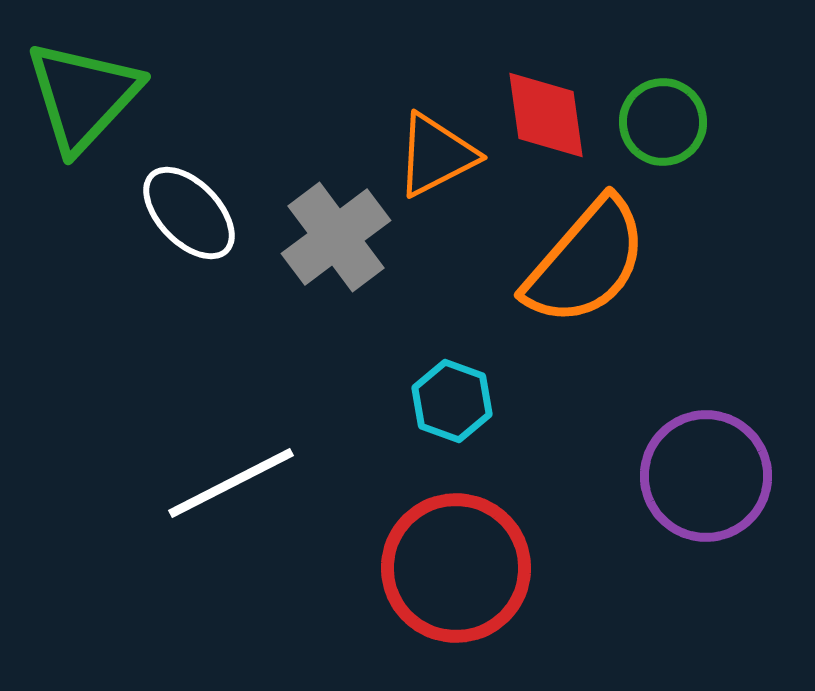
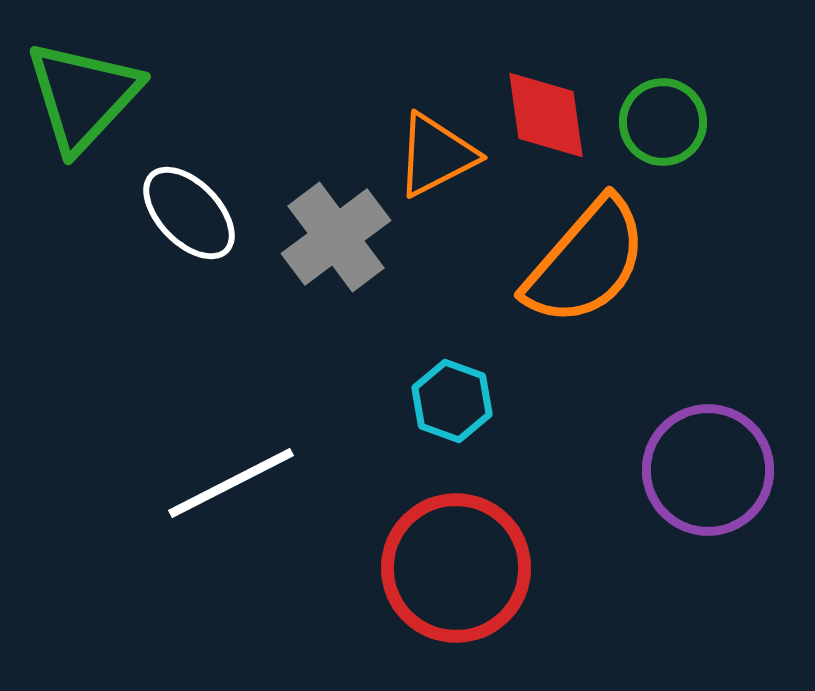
purple circle: moved 2 px right, 6 px up
